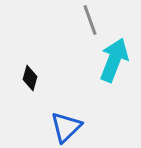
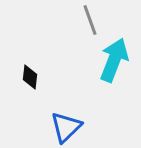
black diamond: moved 1 px up; rotated 10 degrees counterclockwise
